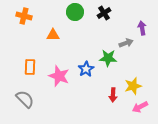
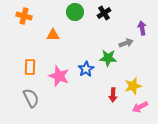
gray semicircle: moved 6 px right, 1 px up; rotated 18 degrees clockwise
